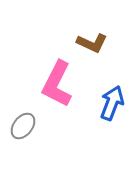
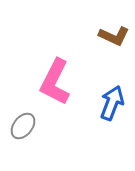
brown L-shape: moved 22 px right, 7 px up
pink L-shape: moved 2 px left, 2 px up
